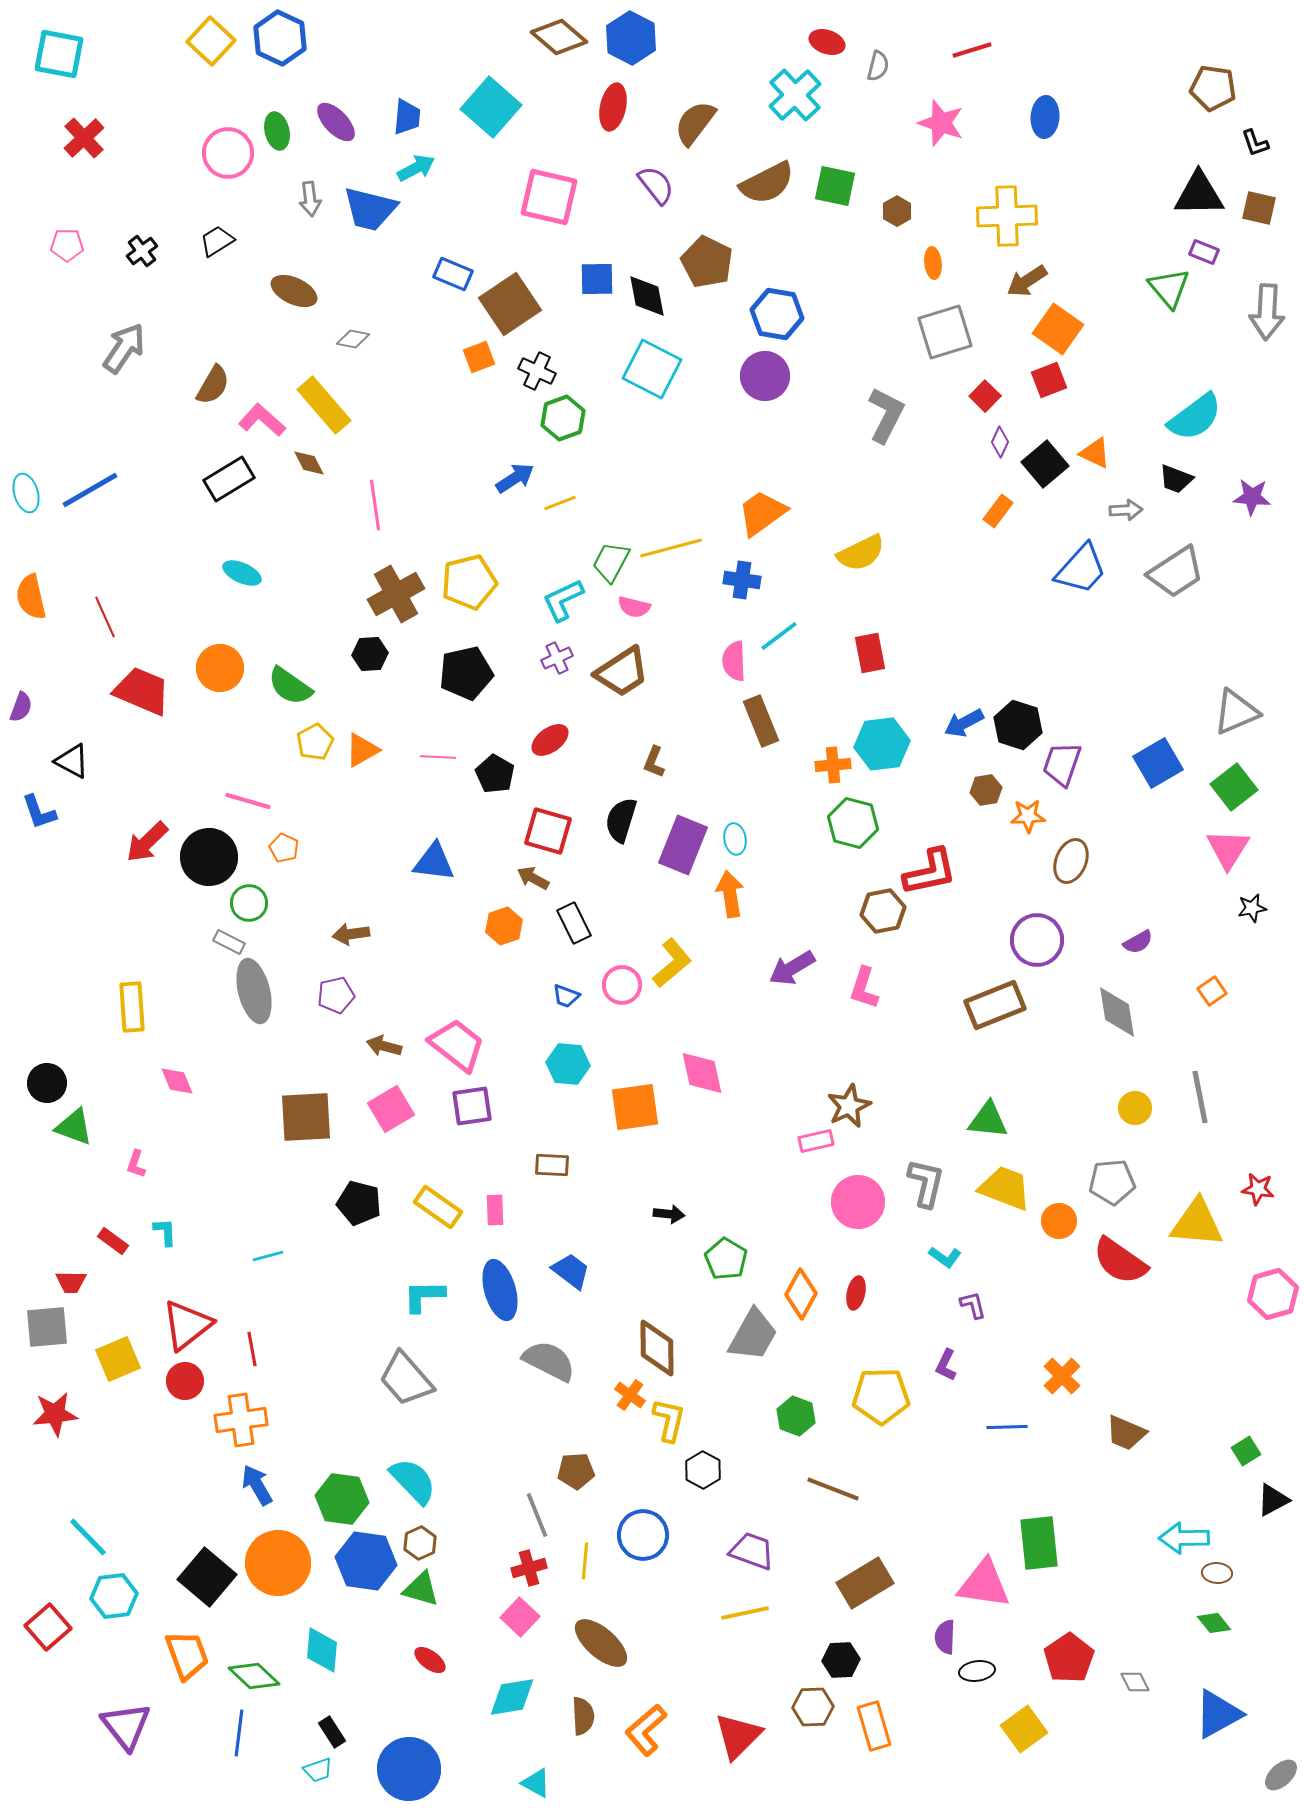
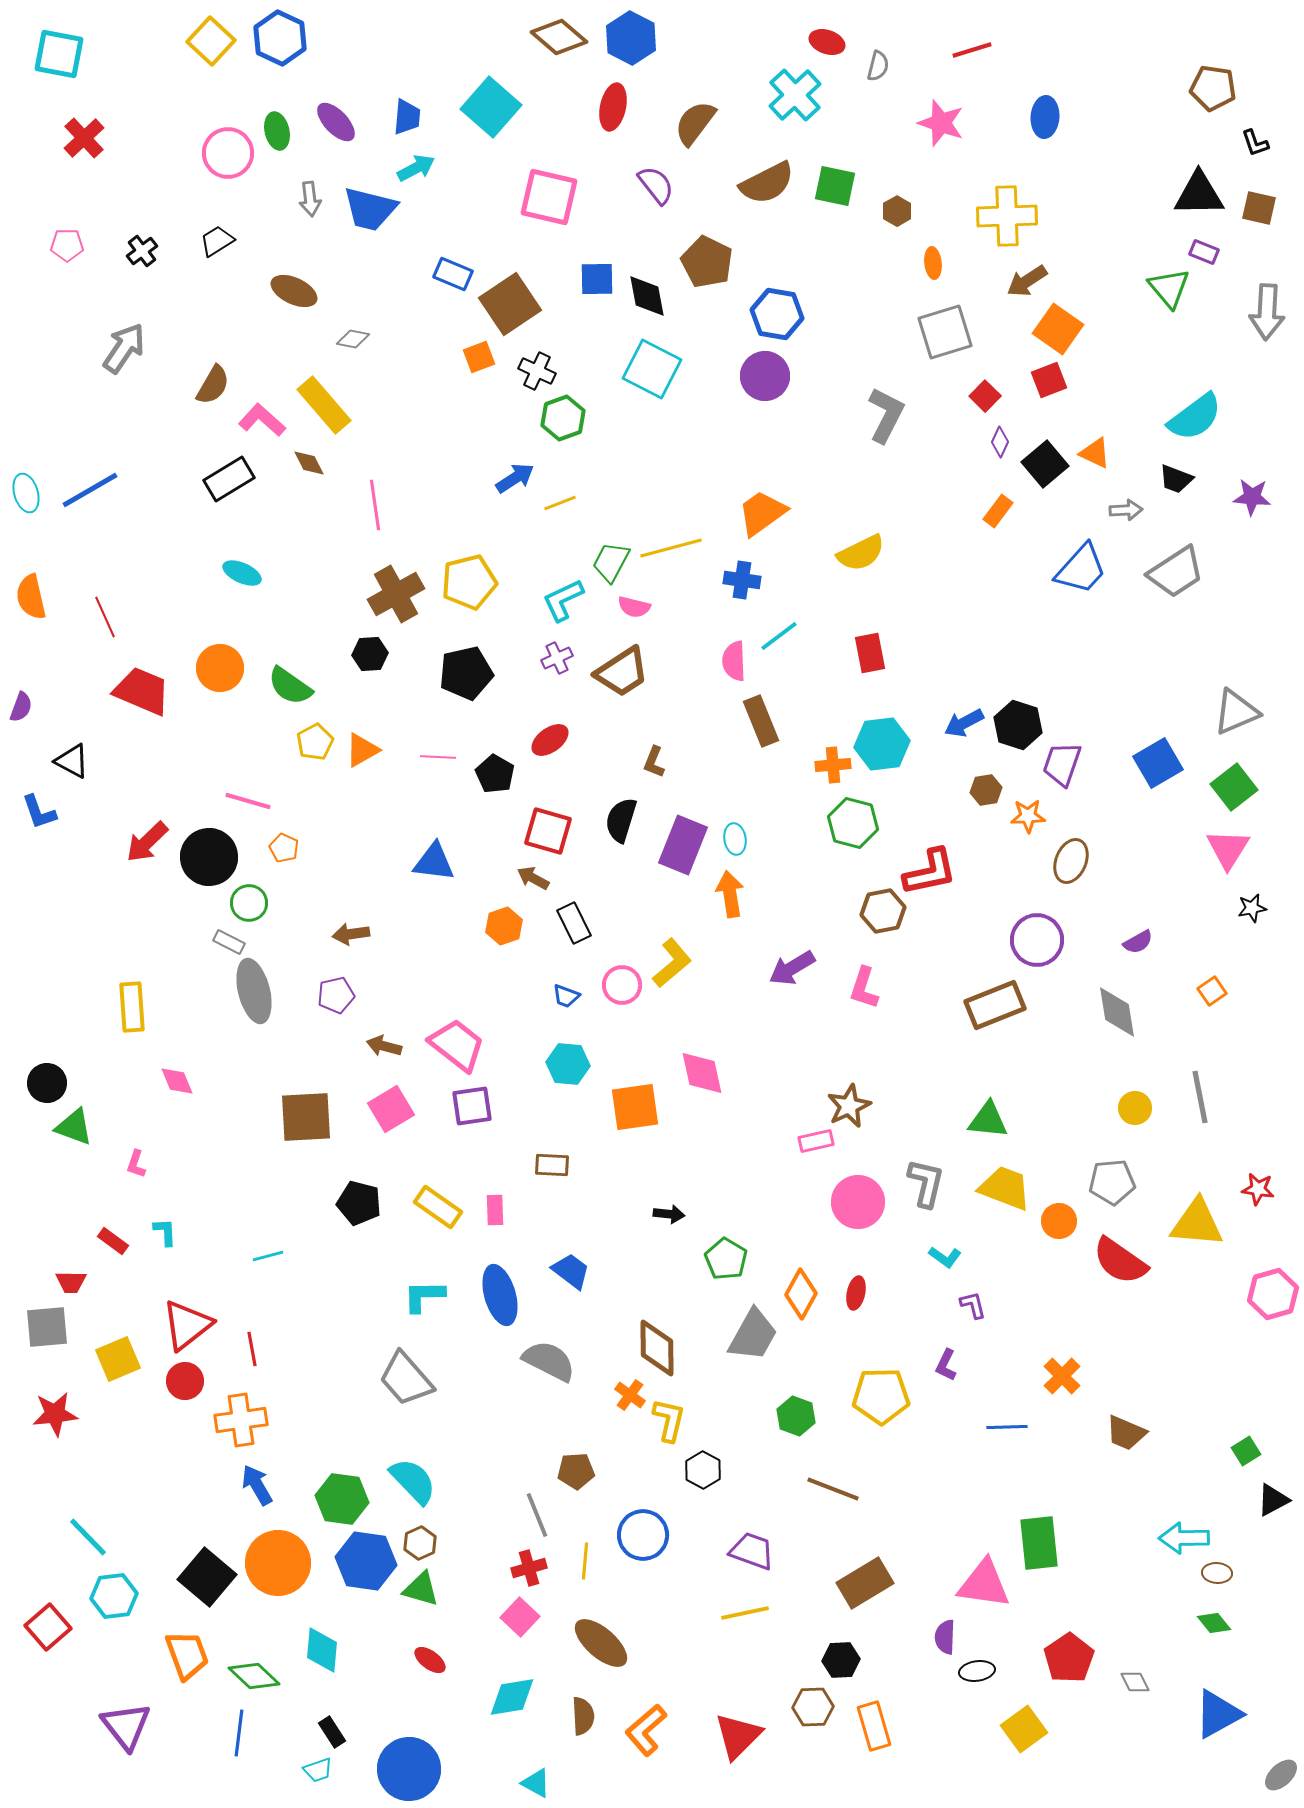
blue ellipse at (500, 1290): moved 5 px down
